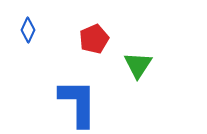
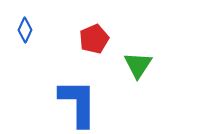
blue diamond: moved 3 px left
